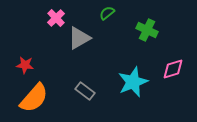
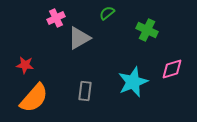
pink cross: rotated 18 degrees clockwise
pink diamond: moved 1 px left
gray rectangle: rotated 60 degrees clockwise
